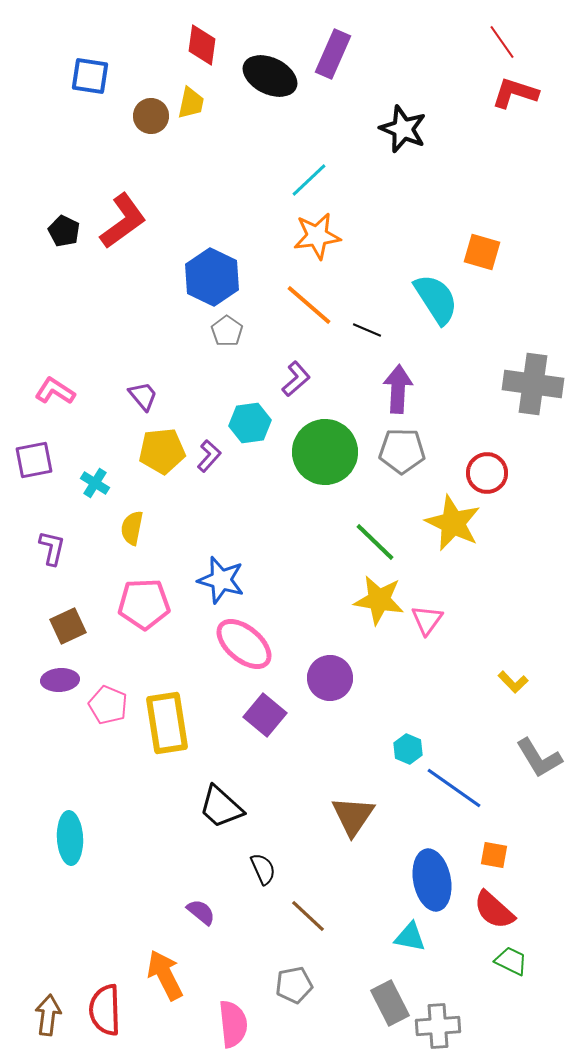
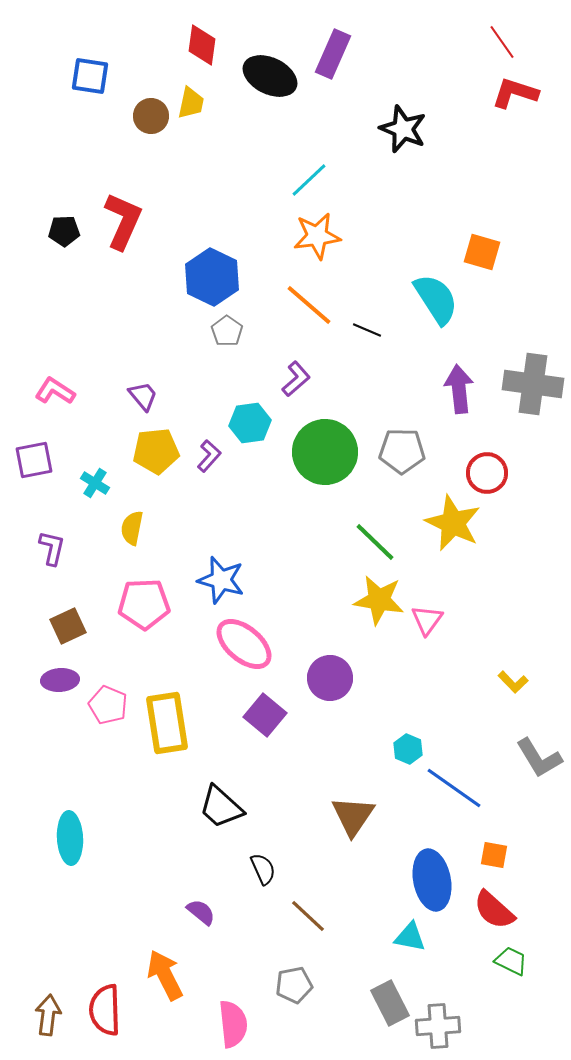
red L-shape at (123, 221): rotated 30 degrees counterclockwise
black pentagon at (64, 231): rotated 28 degrees counterclockwise
purple arrow at (398, 389): moved 61 px right; rotated 9 degrees counterclockwise
yellow pentagon at (162, 451): moved 6 px left
